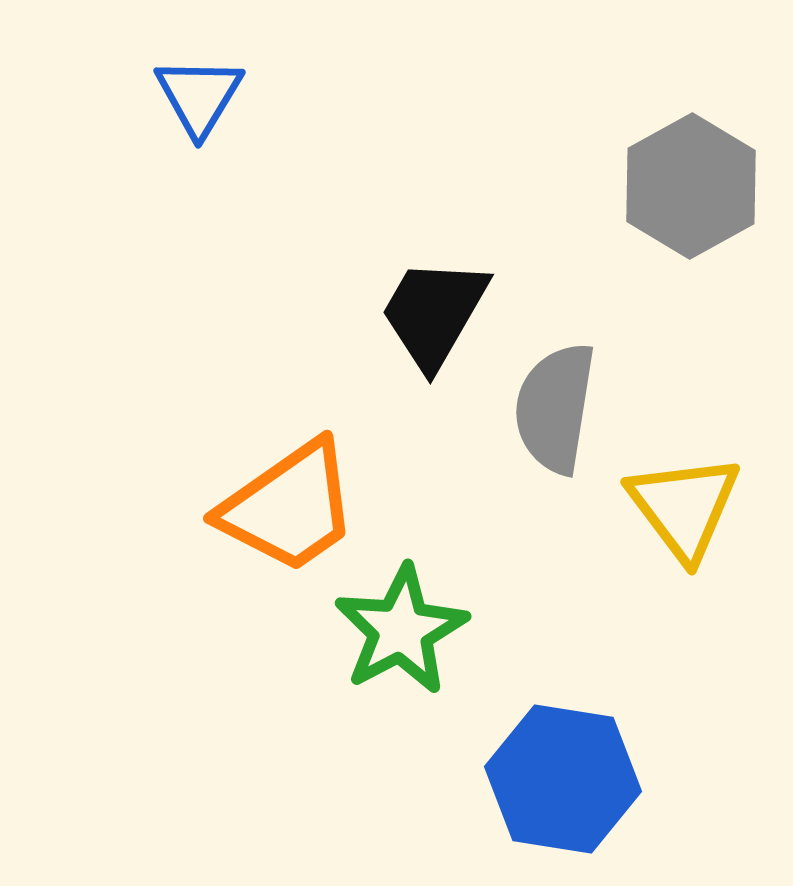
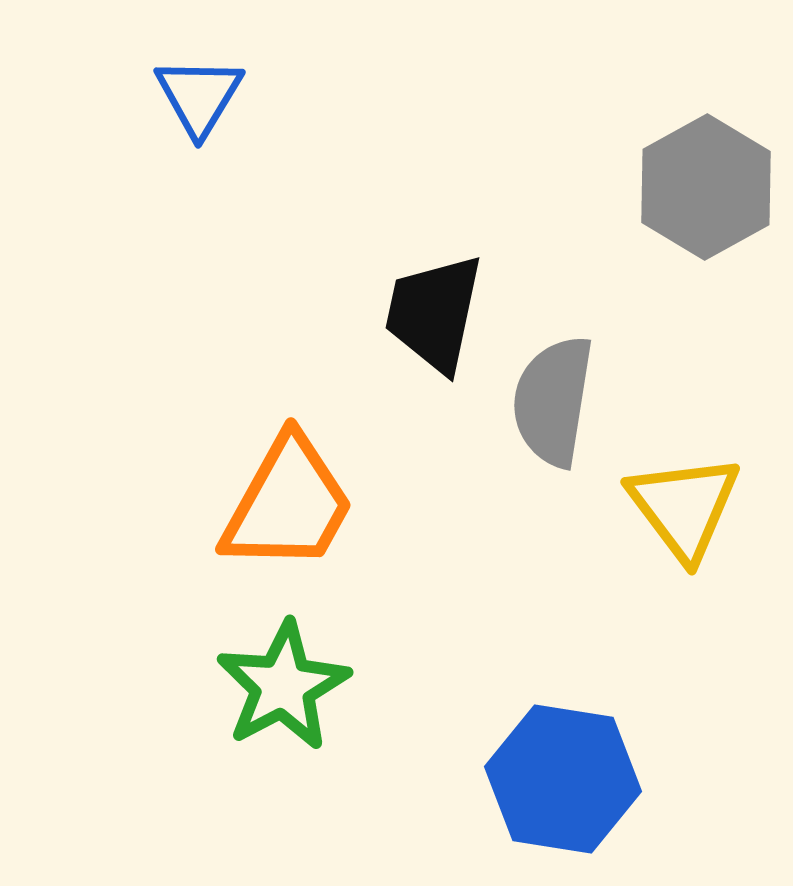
gray hexagon: moved 15 px right, 1 px down
black trapezoid: rotated 18 degrees counterclockwise
gray semicircle: moved 2 px left, 7 px up
orange trapezoid: moved 1 px left, 3 px up; rotated 26 degrees counterclockwise
green star: moved 118 px left, 56 px down
